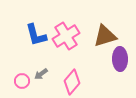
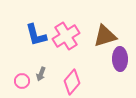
gray arrow: rotated 32 degrees counterclockwise
